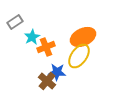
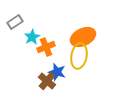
yellow ellipse: rotated 25 degrees counterclockwise
blue star: rotated 12 degrees clockwise
